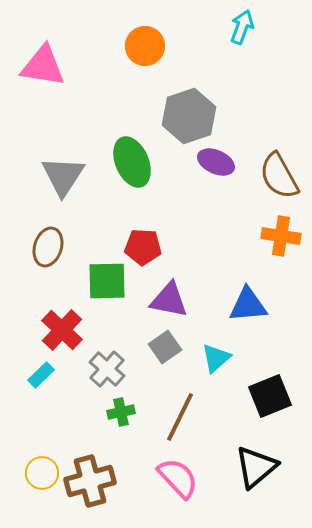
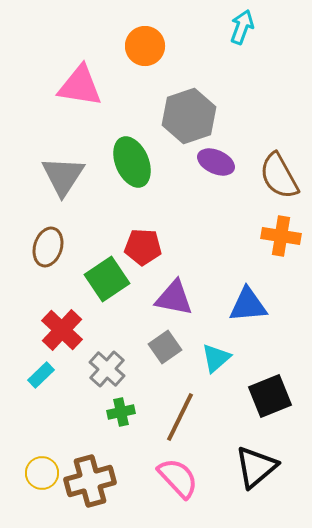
pink triangle: moved 37 px right, 20 px down
green square: moved 2 px up; rotated 33 degrees counterclockwise
purple triangle: moved 5 px right, 2 px up
